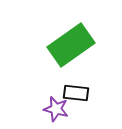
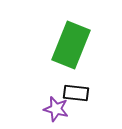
green rectangle: rotated 33 degrees counterclockwise
